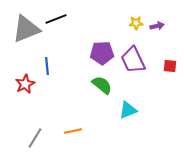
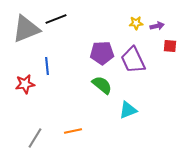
red square: moved 20 px up
red star: rotated 18 degrees clockwise
